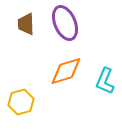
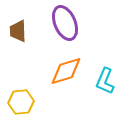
brown trapezoid: moved 8 px left, 7 px down
yellow hexagon: rotated 10 degrees clockwise
